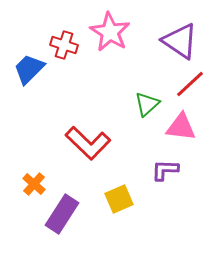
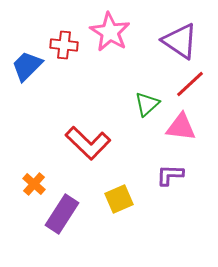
red cross: rotated 12 degrees counterclockwise
blue trapezoid: moved 2 px left, 3 px up
purple L-shape: moved 5 px right, 5 px down
